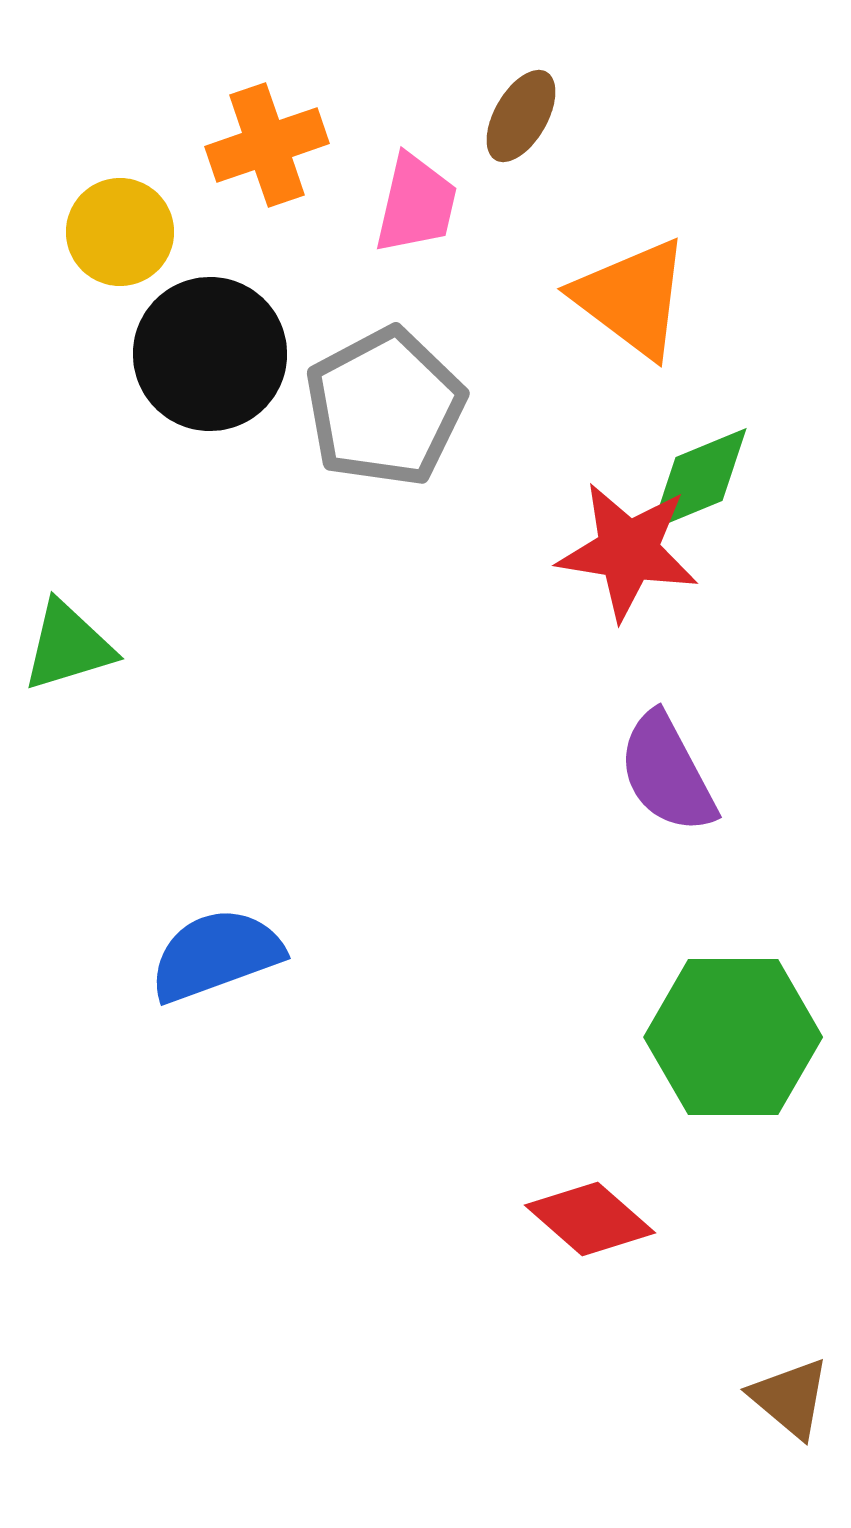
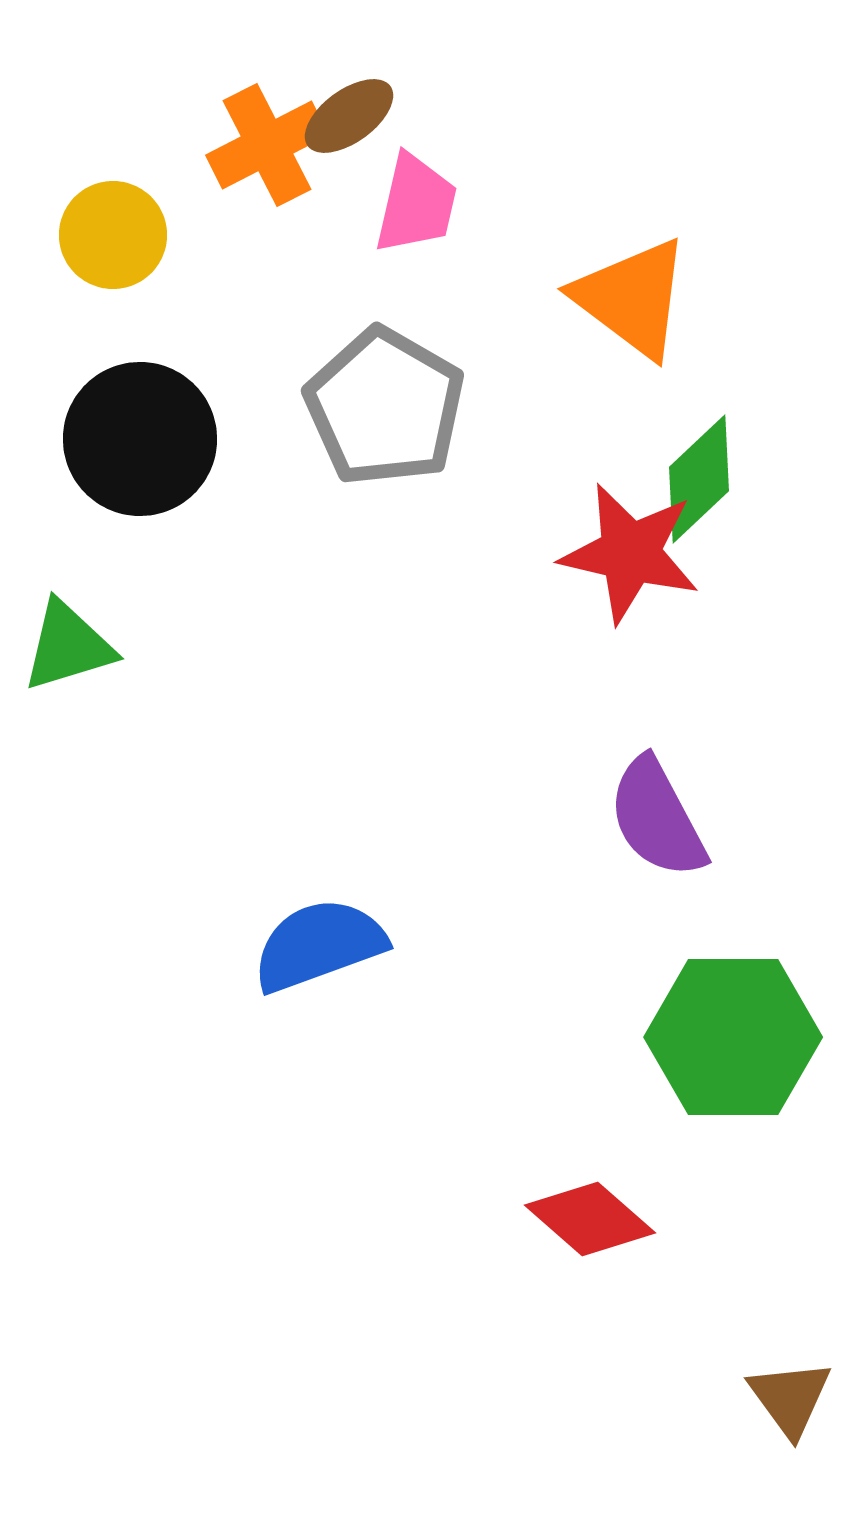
brown ellipse: moved 172 px left; rotated 24 degrees clockwise
orange cross: rotated 8 degrees counterclockwise
yellow circle: moved 7 px left, 3 px down
black circle: moved 70 px left, 85 px down
gray pentagon: rotated 14 degrees counterclockwise
green diamond: rotated 21 degrees counterclockwise
red star: moved 2 px right, 2 px down; rotated 4 degrees clockwise
purple semicircle: moved 10 px left, 45 px down
blue semicircle: moved 103 px right, 10 px up
brown triangle: rotated 14 degrees clockwise
